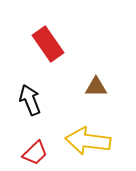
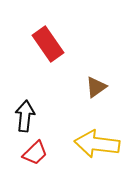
brown triangle: rotated 35 degrees counterclockwise
black arrow: moved 5 px left, 16 px down; rotated 28 degrees clockwise
yellow arrow: moved 9 px right, 3 px down
